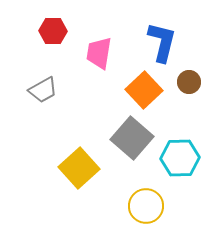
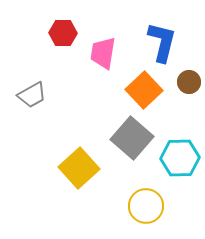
red hexagon: moved 10 px right, 2 px down
pink trapezoid: moved 4 px right
gray trapezoid: moved 11 px left, 5 px down
